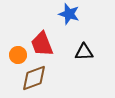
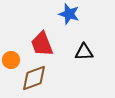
orange circle: moved 7 px left, 5 px down
